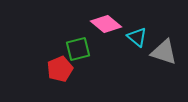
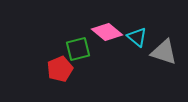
pink diamond: moved 1 px right, 8 px down
